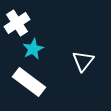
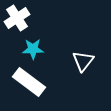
white cross: moved 5 px up
cyan star: rotated 25 degrees clockwise
